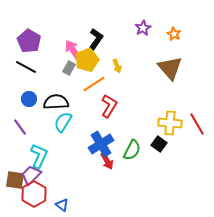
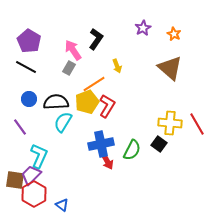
yellow pentagon: moved 42 px down
brown triangle: rotated 8 degrees counterclockwise
red L-shape: moved 2 px left
blue cross: rotated 20 degrees clockwise
